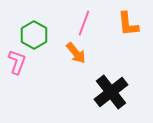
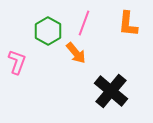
orange L-shape: rotated 12 degrees clockwise
green hexagon: moved 14 px right, 4 px up
black cross: moved 1 px up; rotated 12 degrees counterclockwise
